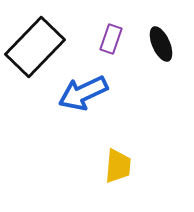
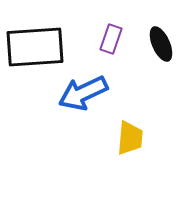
black rectangle: rotated 42 degrees clockwise
yellow trapezoid: moved 12 px right, 28 px up
